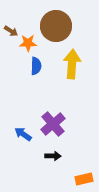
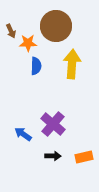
brown arrow: rotated 32 degrees clockwise
purple cross: rotated 10 degrees counterclockwise
orange rectangle: moved 22 px up
